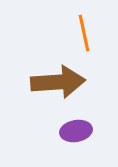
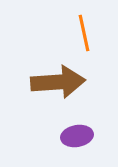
purple ellipse: moved 1 px right, 5 px down
